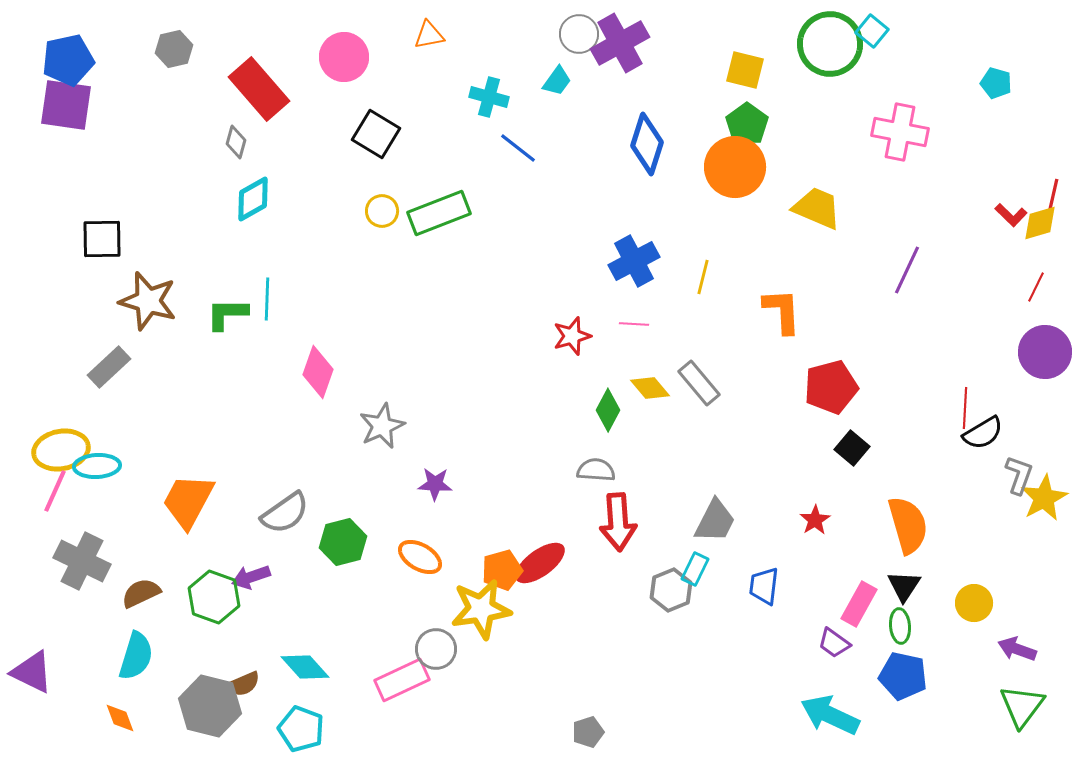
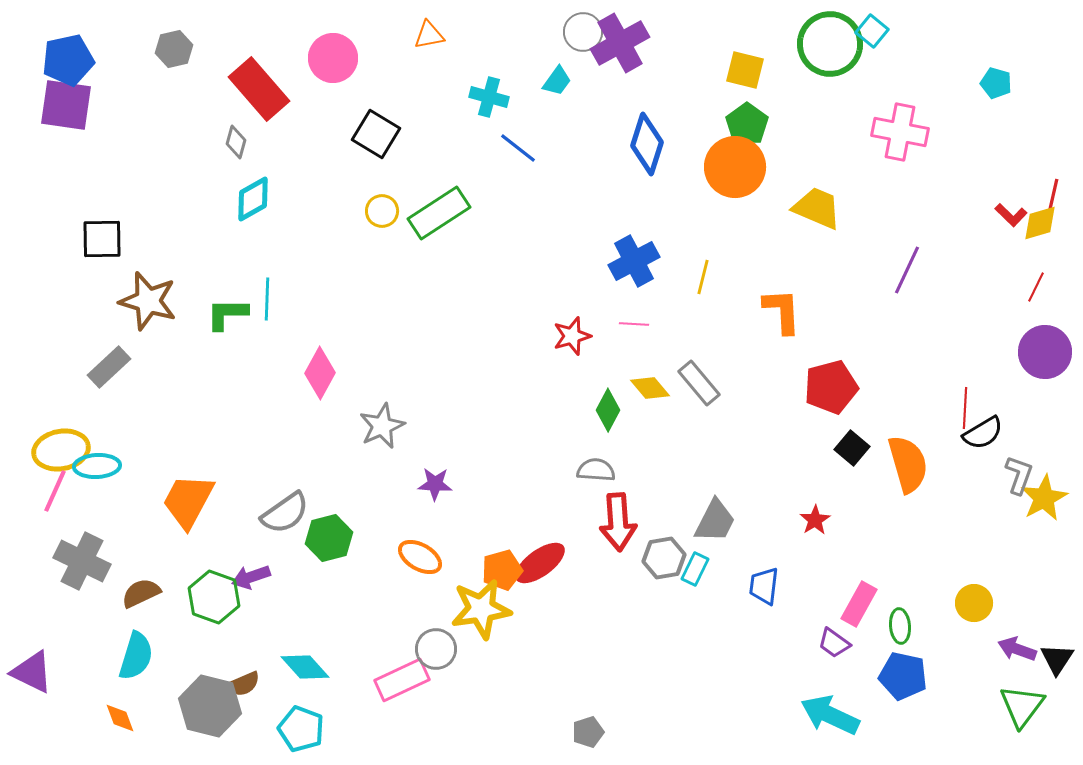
gray circle at (579, 34): moved 4 px right, 2 px up
pink circle at (344, 57): moved 11 px left, 1 px down
green rectangle at (439, 213): rotated 12 degrees counterclockwise
pink diamond at (318, 372): moved 2 px right, 1 px down; rotated 9 degrees clockwise
orange semicircle at (908, 525): moved 61 px up
green hexagon at (343, 542): moved 14 px left, 4 px up
black triangle at (904, 586): moved 153 px right, 73 px down
gray hexagon at (671, 590): moved 7 px left, 32 px up; rotated 12 degrees clockwise
